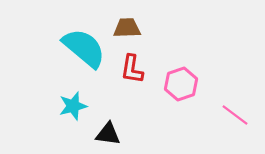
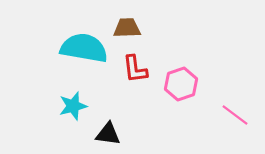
cyan semicircle: rotated 30 degrees counterclockwise
red L-shape: moved 3 px right; rotated 16 degrees counterclockwise
